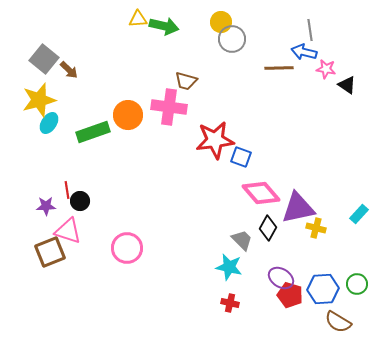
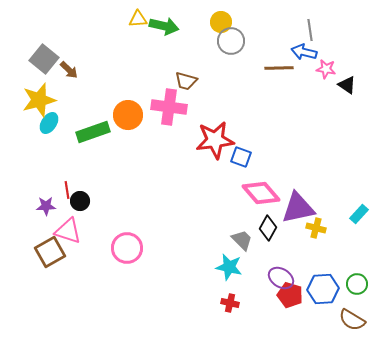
gray circle: moved 1 px left, 2 px down
brown square: rotated 8 degrees counterclockwise
brown semicircle: moved 14 px right, 2 px up
